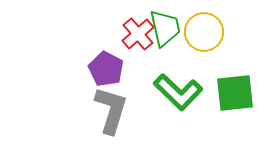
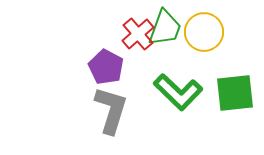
green trapezoid: rotated 33 degrees clockwise
purple pentagon: moved 2 px up
